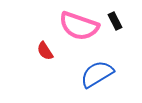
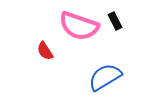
blue semicircle: moved 8 px right, 3 px down
